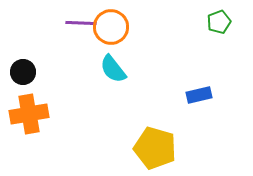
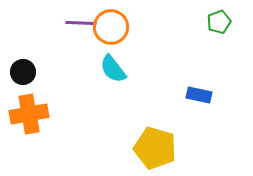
blue rectangle: rotated 25 degrees clockwise
